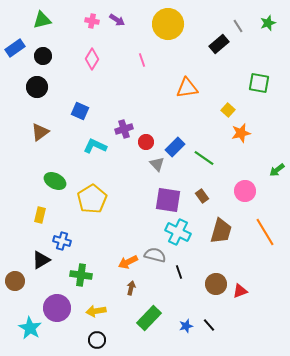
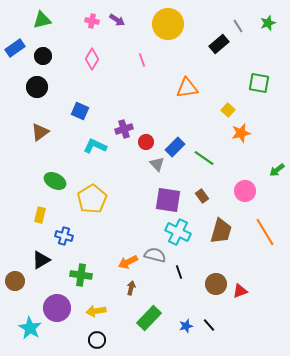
blue cross at (62, 241): moved 2 px right, 5 px up
